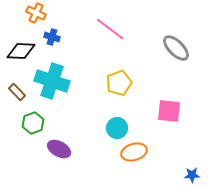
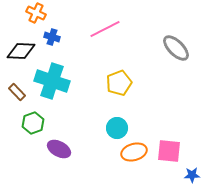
pink line: moved 5 px left; rotated 64 degrees counterclockwise
pink square: moved 40 px down
